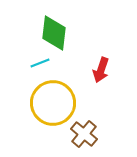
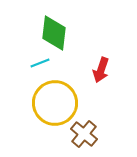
yellow circle: moved 2 px right
